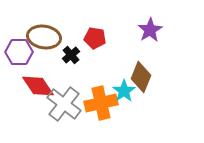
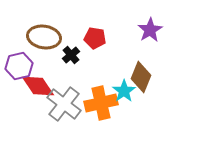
purple hexagon: moved 14 px down; rotated 12 degrees counterclockwise
